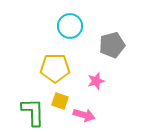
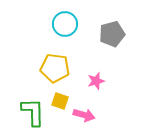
cyan circle: moved 5 px left, 2 px up
gray pentagon: moved 11 px up
yellow pentagon: rotated 8 degrees clockwise
